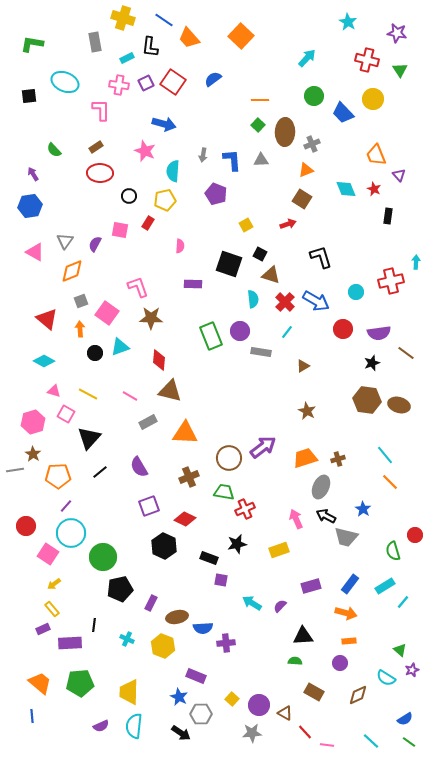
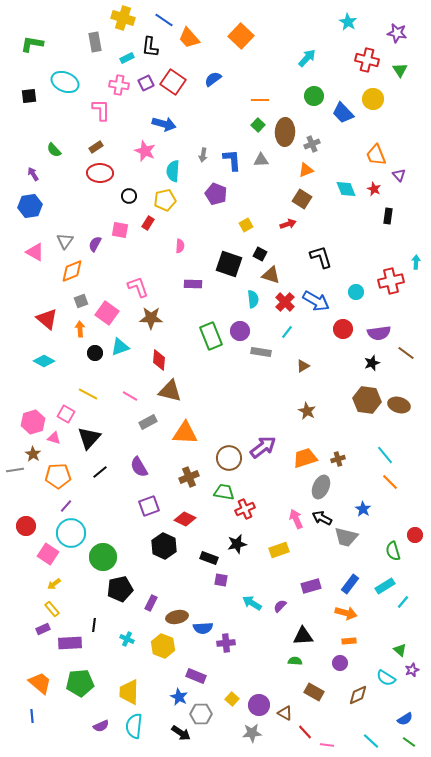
pink triangle at (54, 391): moved 47 px down
black arrow at (326, 516): moved 4 px left, 2 px down
